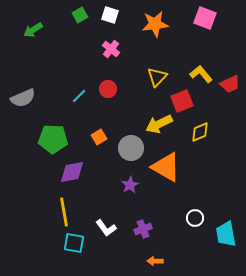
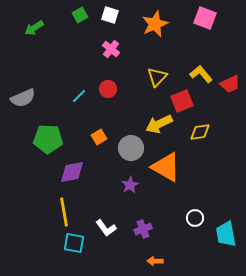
orange star: rotated 16 degrees counterclockwise
green arrow: moved 1 px right, 2 px up
yellow diamond: rotated 15 degrees clockwise
green pentagon: moved 5 px left
